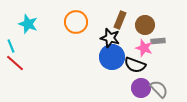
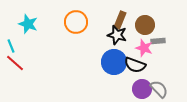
black star: moved 7 px right, 3 px up
blue circle: moved 2 px right, 5 px down
purple circle: moved 1 px right, 1 px down
